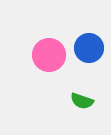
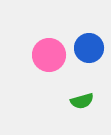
green semicircle: rotated 35 degrees counterclockwise
